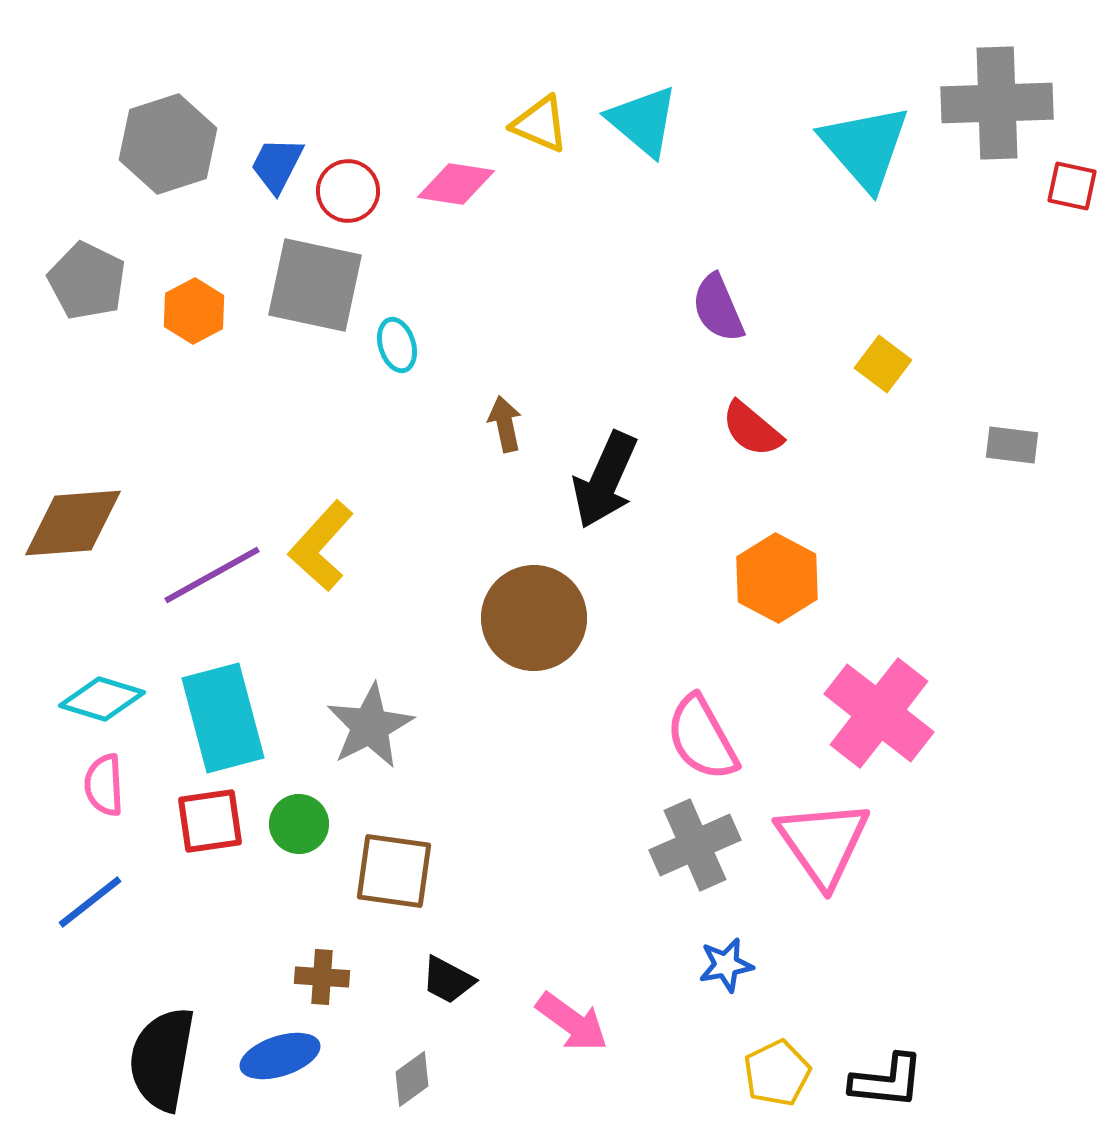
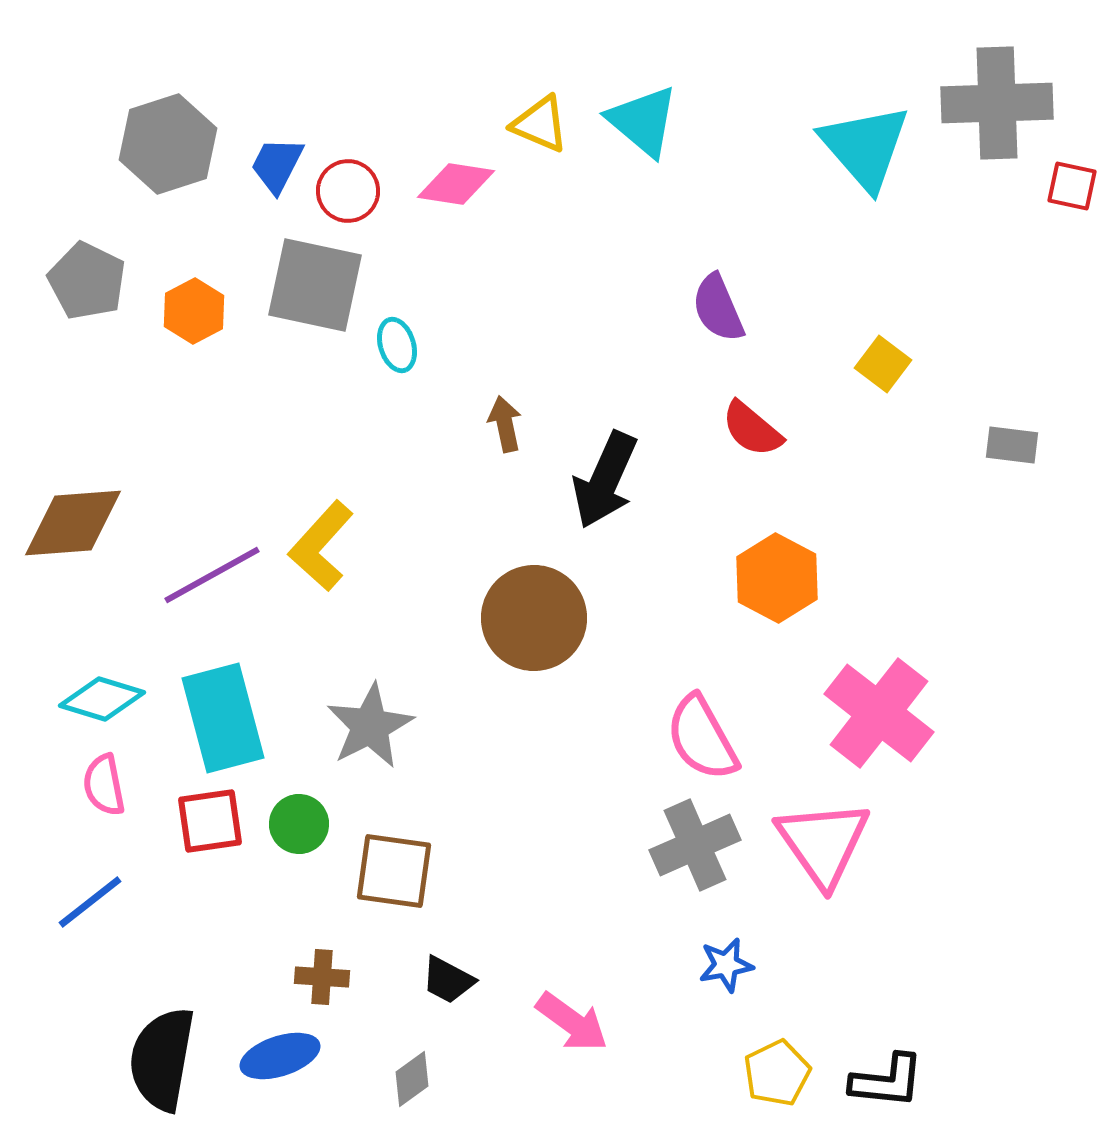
pink semicircle at (104, 785): rotated 8 degrees counterclockwise
